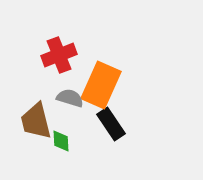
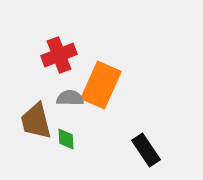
gray semicircle: rotated 16 degrees counterclockwise
black rectangle: moved 35 px right, 26 px down
green diamond: moved 5 px right, 2 px up
